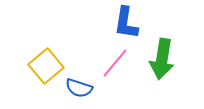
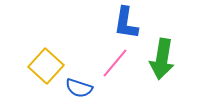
yellow square: rotated 8 degrees counterclockwise
